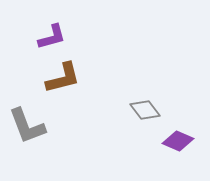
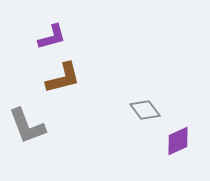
purple diamond: rotated 48 degrees counterclockwise
